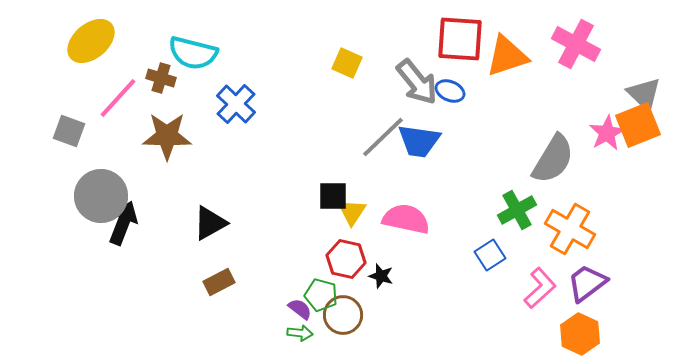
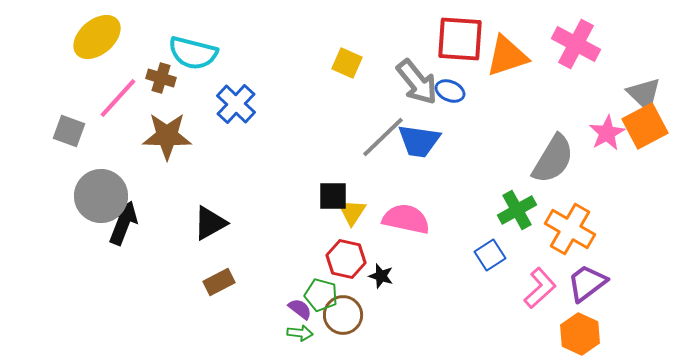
yellow ellipse: moved 6 px right, 4 px up
orange square: moved 7 px right, 1 px down; rotated 6 degrees counterclockwise
